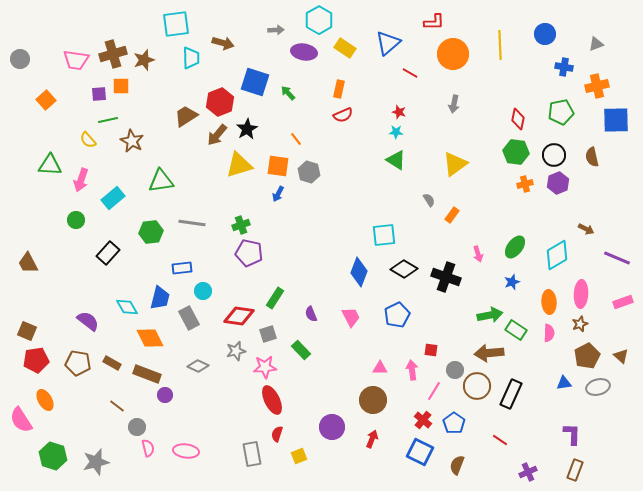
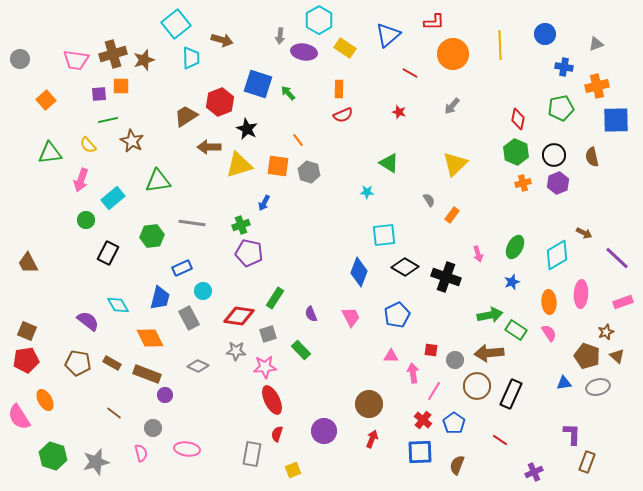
cyan square at (176, 24): rotated 32 degrees counterclockwise
gray arrow at (276, 30): moved 4 px right, 6 px down; rotated 98 degrees clockwise
brown arrow at (223, 43): moved 1 px left, 3 px up
blue triangle at (388, 43): moved 8 px up
blue square at (255, 82): moved 3 px right, 2 px down
orange rectangle at (339, 89): rotated 12 degrees counterclockwise
gray arrow at (454, 104): moved 2 px left, 2 px down; rotated 30 degrees clockwise
green pentagon at (561, 112): moved 4 px up
black star at (247, 129): rotated 15 degrees counterclockwise
cyan star at (396, 132): moved 29 px left, 60 px down
brown arrow at (217, 135): moved 8 px left, 12 px down; rotated 50 degrees clockwise
orange line at (296, 139): moved 2 px right, 1 px down
yellow semicircle at (88, 140): moved 5 px down
green hexagon at (516, 152): rotated 15 degrees clockwise
green triangle at (396, 160): moved 7 px left, 3 px down
yellow triangle at (455, 164): rotated 8 degrees counterclockwise
green triangle at (50, 165): moved 12 px up; rotated 10 degrees counterclockwise
green triangle at (161, 181): moved 3 px left
orange cross at (525, 184): moved 2 px left, 1 px up
blue arrow at (278, 194): moved 14 px left, 9 px down
green circle at (76, 220): moved 10 px right
brown arrow at (586, 229): moved 2 px left, 4 px down
green hexagon at (151, 232): moved 1 px right, 4 px down
green ellipse at (515, 247): rotated 10 degrees counterclockwise
black rectangle at (108, 253): rotated 15 degrees counterclockwise
purple line at (617, 258): rotated 20 degrees clockwise
blue rectangle at (182, 268): rotated 18 degrees counterclockwise
black diamond at (404, 269): moved 1 px right, 2 px up
cyan diamond at (127, 307): moved 9 px left, 2 px up
brown star at (580, 324): moved 26 px right, 8 px down
pink semicircle at (549, 333): rotated 36 degrees counterclockwise
gray star at (236, 351): rotated 18 degrees clockwise
brown pentagon at (587, 356): rotated 25 degrees counterclockwise
brown triangle at (621, 356): moved 4 px left
red pentagon at (36, 360): moved 10 px left
pink triangle at (380, 368): moved 11 px right, 12 px up
pink arrow at (412, 370): moved 1 px right, 3 px down
gray circle at (455, 370): moved 10 px up
brown circle at (373, 400): moved 4 px left, 4 px down
brown line at (117, 406): moved 3 px left, 7 px down
pink semicircle at (21, 420): moved 2 px left, 3 px up
gray circle at (137, 427): moved 16 px right, 1 px down
purple circle at (332, 427): moved 8 px left, 4 px down
pink semicircle at (148, 448): moved 7 px left, 5 px down
pink ellipse at (186, 451): moved 1 px right, 2 px up
blue square at (420, 452): rotated 28 degrees counterclockwise
gray rectangle at (252, 454): rotated 20 degrees clockwise
yellow square at (299, 456): moved 6 px left, 14 px down
brown rectangle at (575, 470): moved 12 px right, 8 px up
purple cross at (528, 472): moved 6 px right
